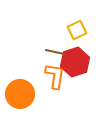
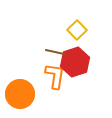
yellow square: rotated 18 degrees counterclockwise
